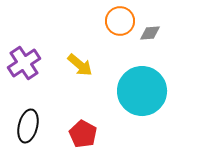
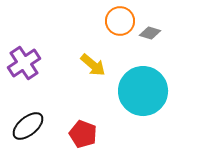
gray diamond: rotated 20 degrees clockwise
yellow arrow: moved 13 px right
cyan circle: moved 1 px right
black ellipse: rotated 36 degrees clockwise
red pentagon: rotated 8 degrees counterclockwise
